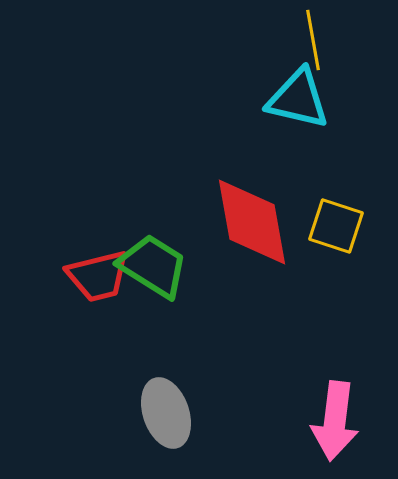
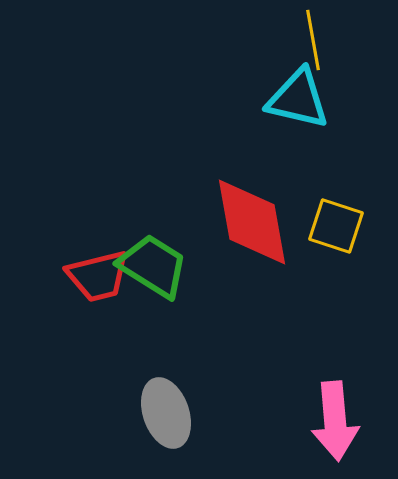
pink arrow: rotated 12 degrees counterclockwise
